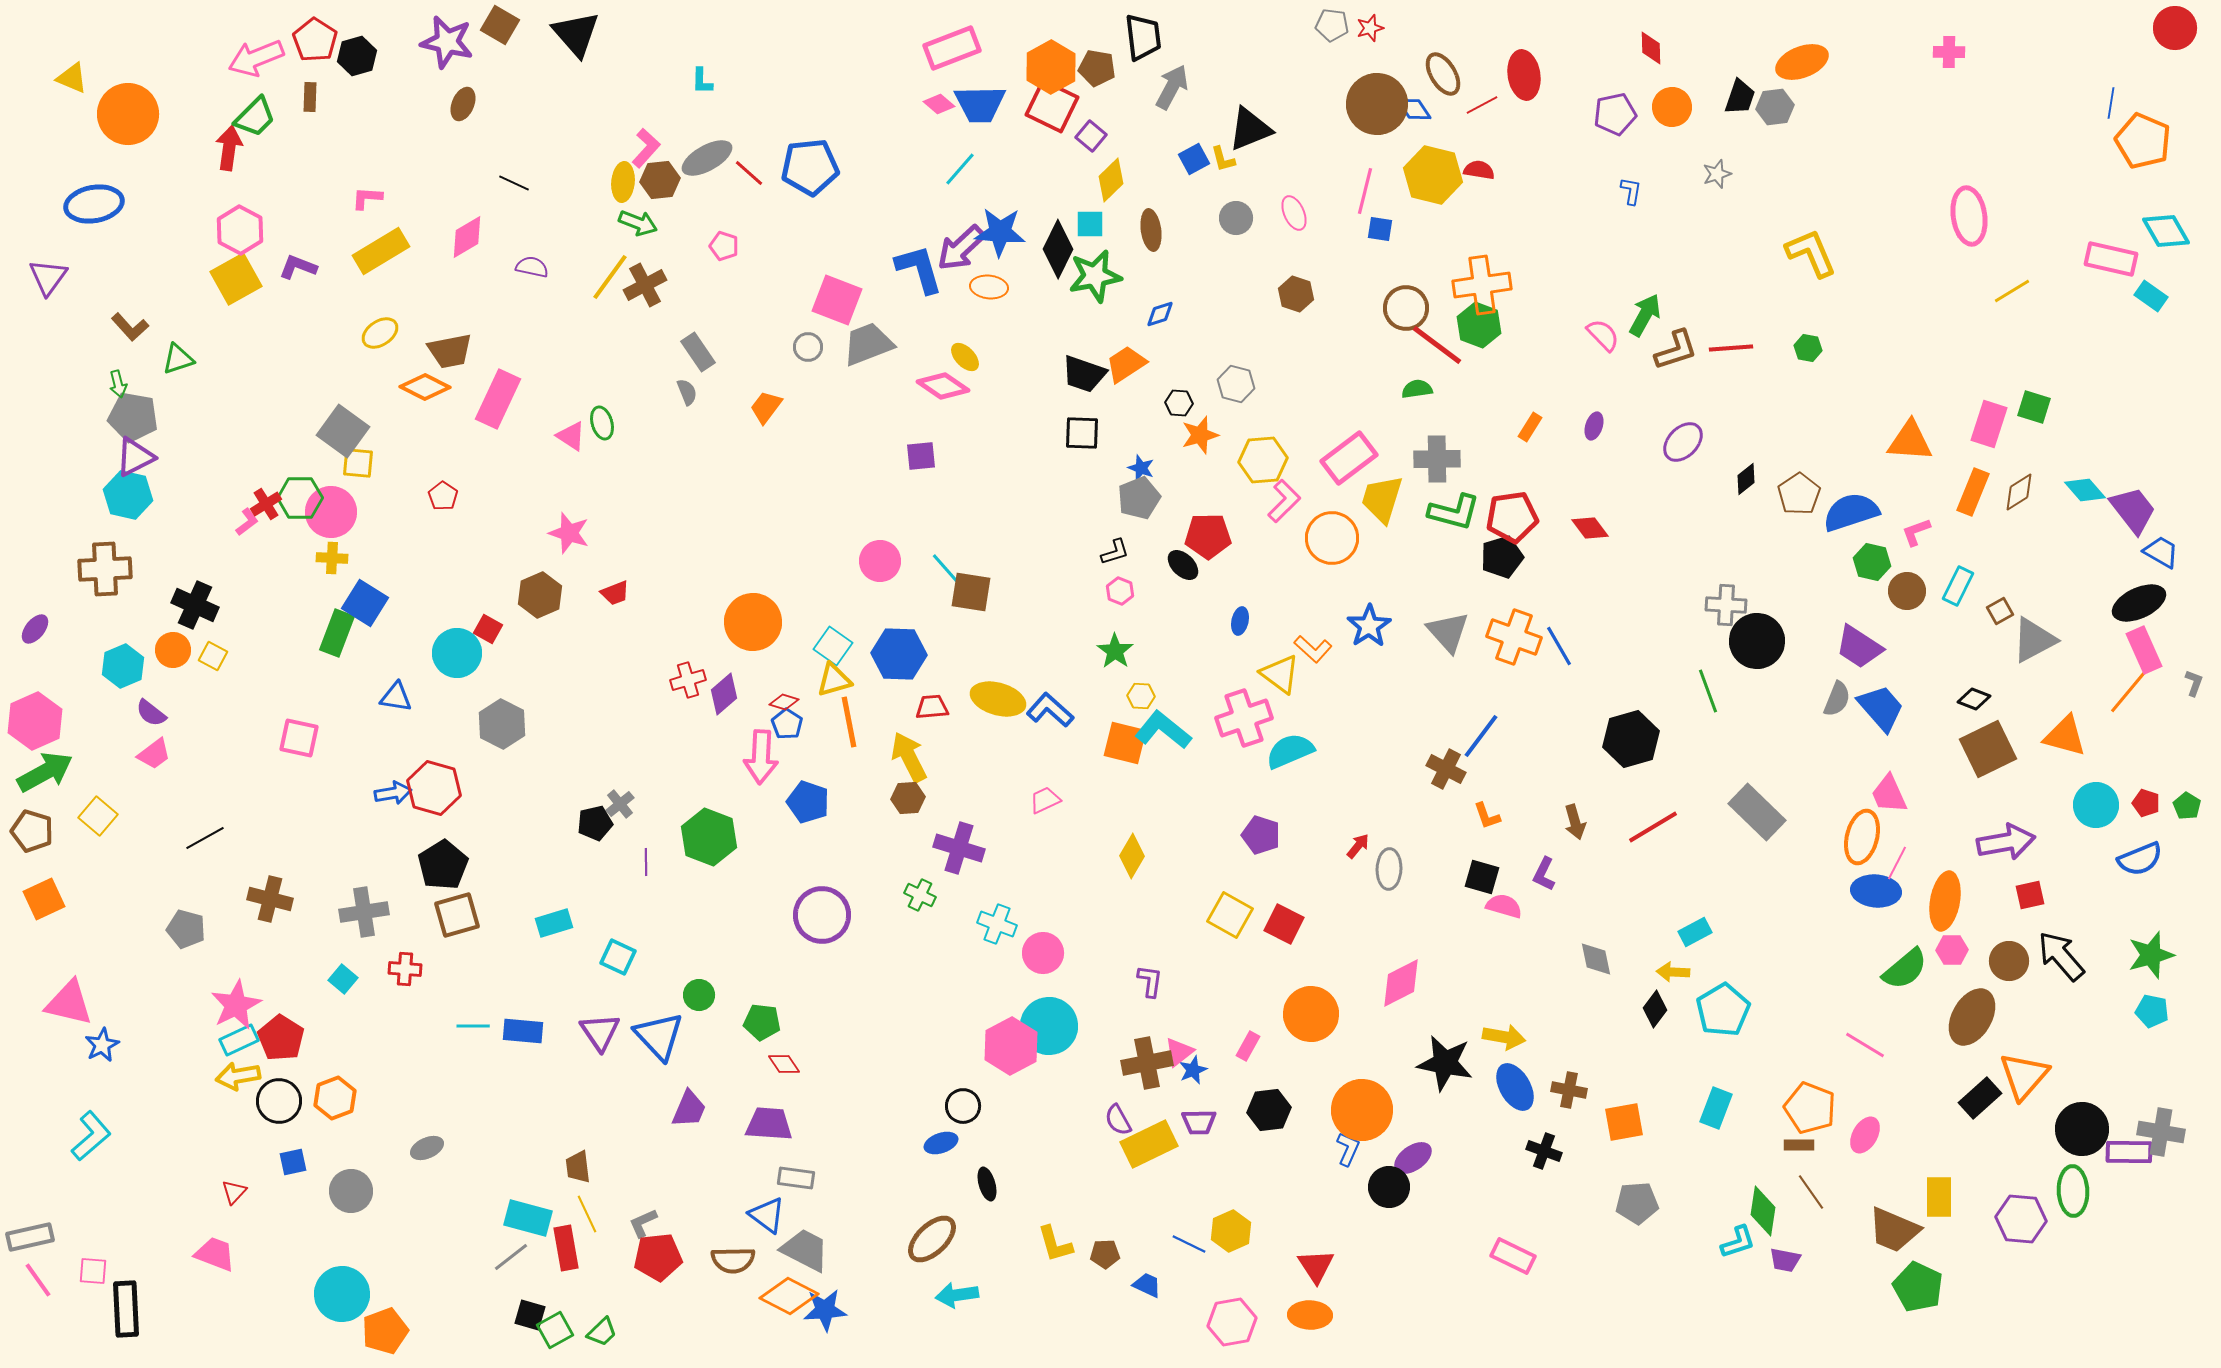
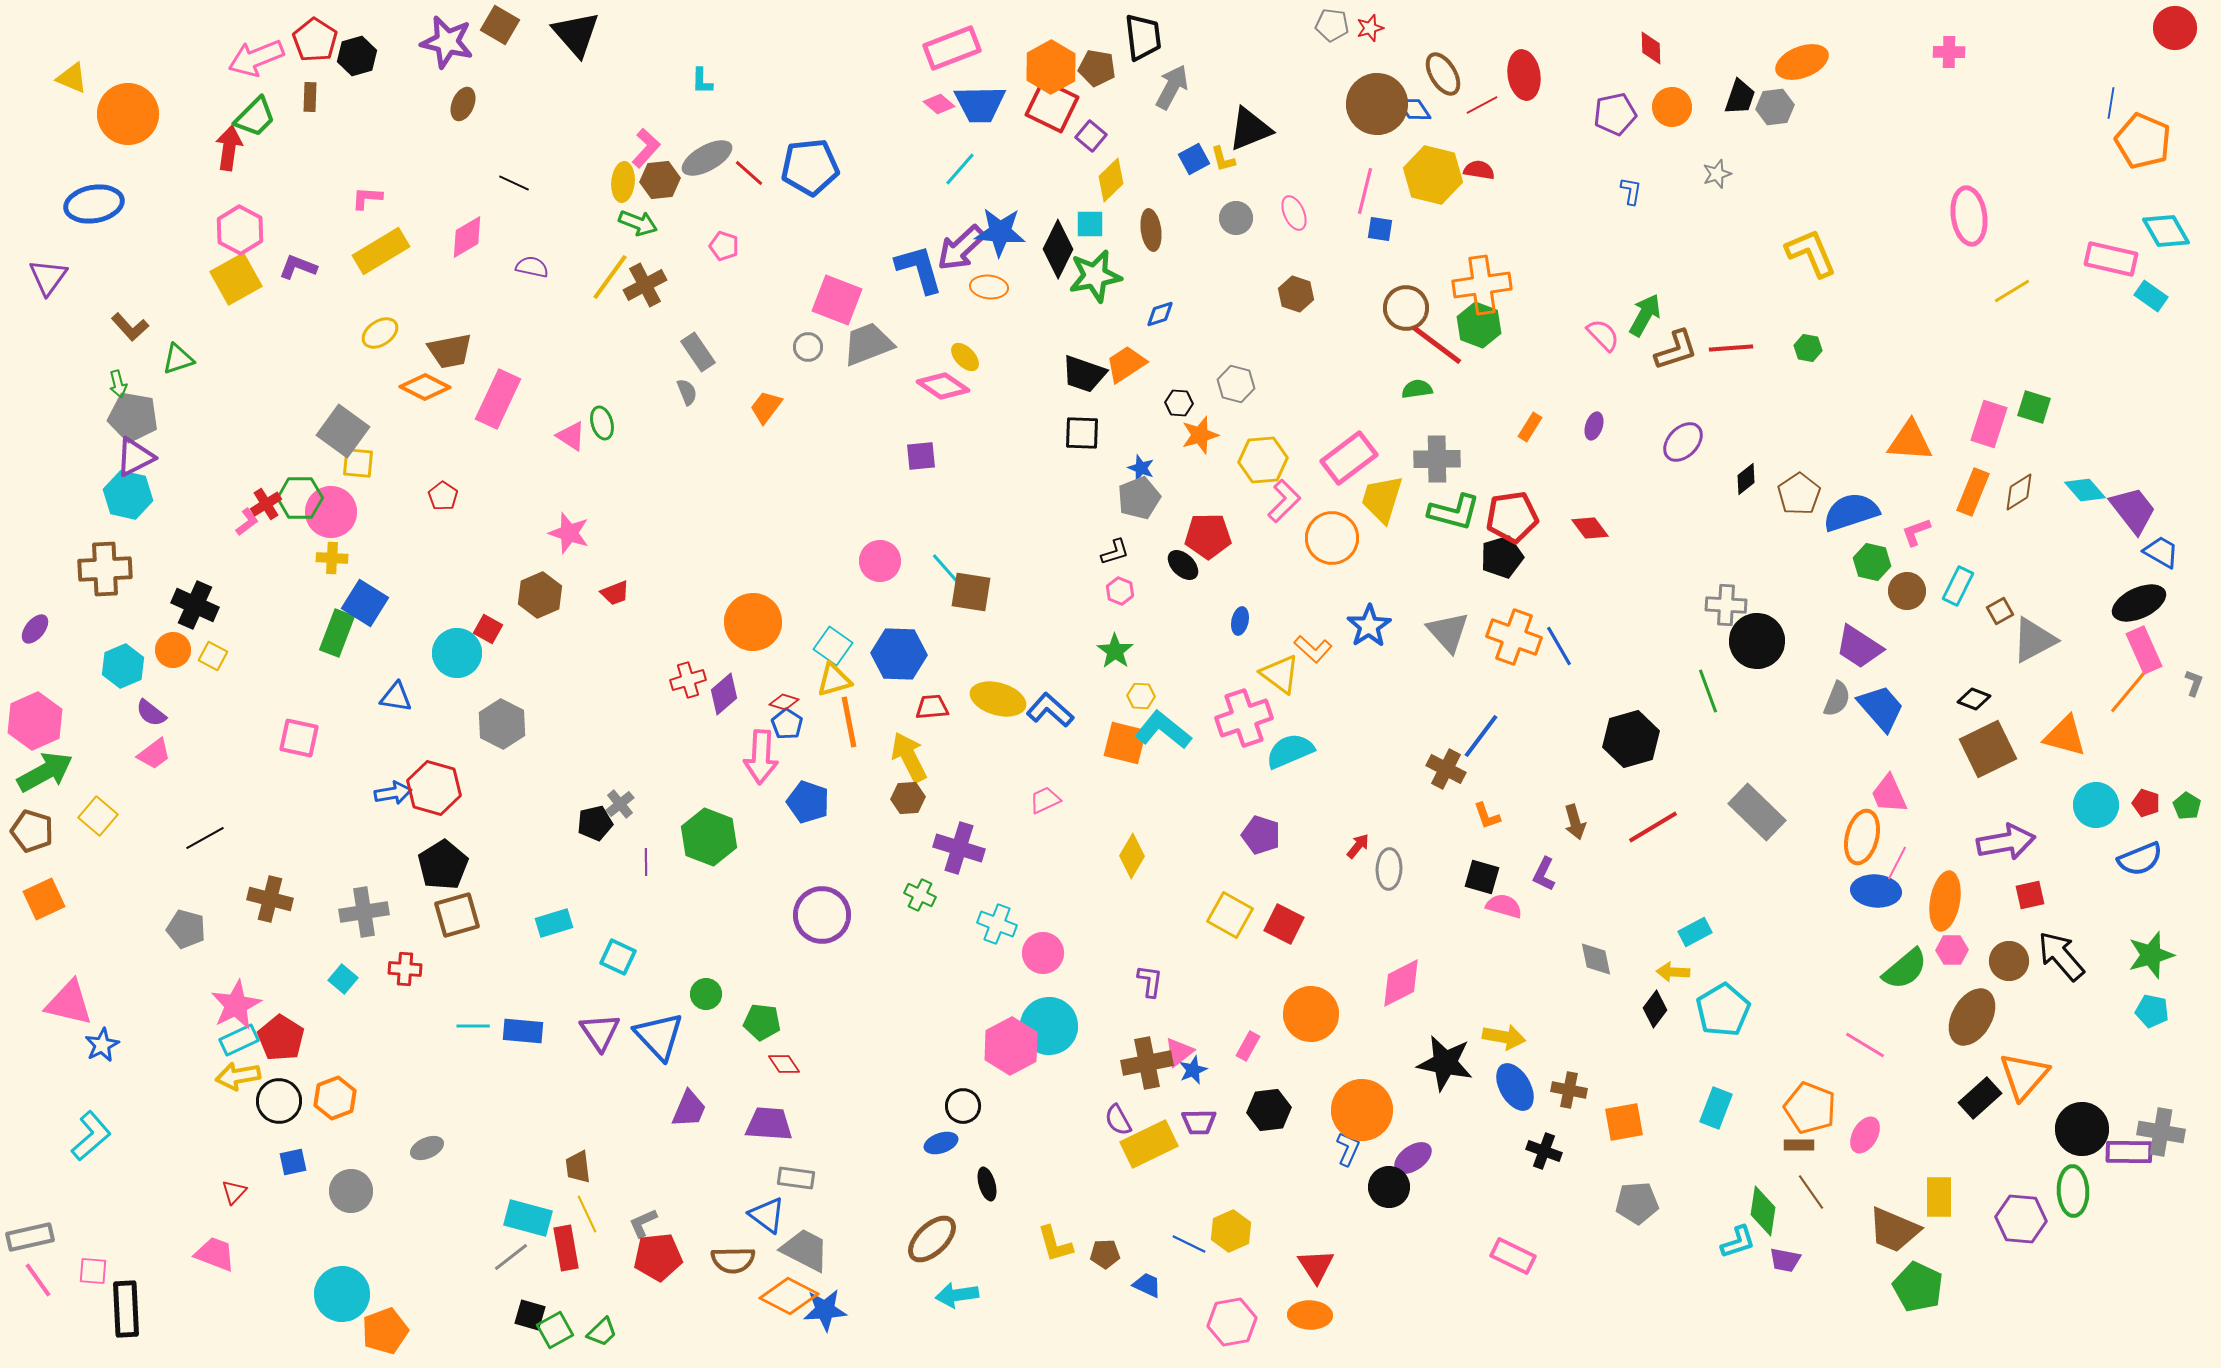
green circle at (699, 995): moved 7 px right, 1 px up
